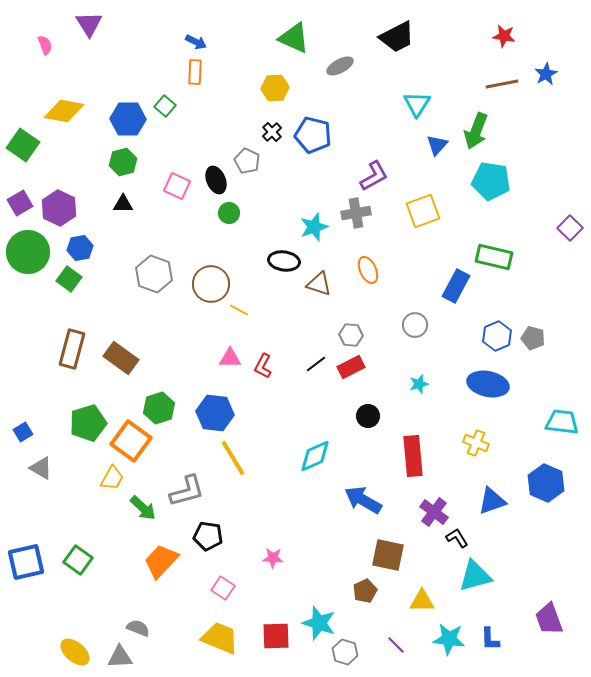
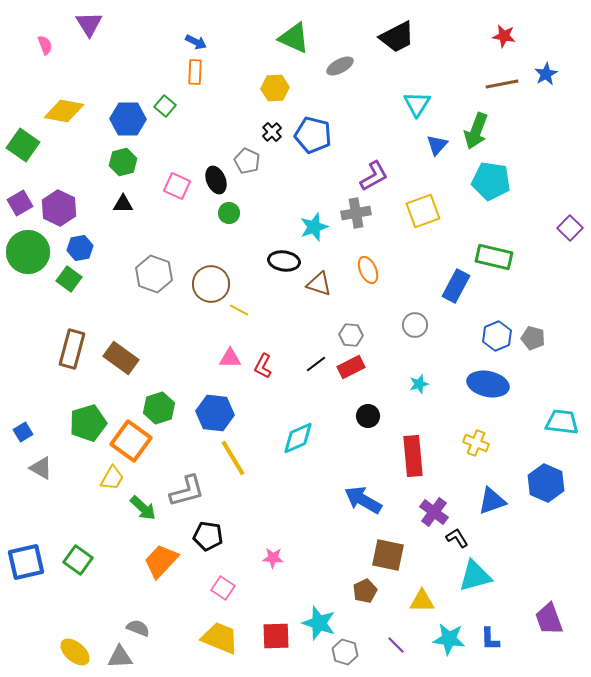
cyan diamond at (315, 456): moved 17 px left, 18 px up
